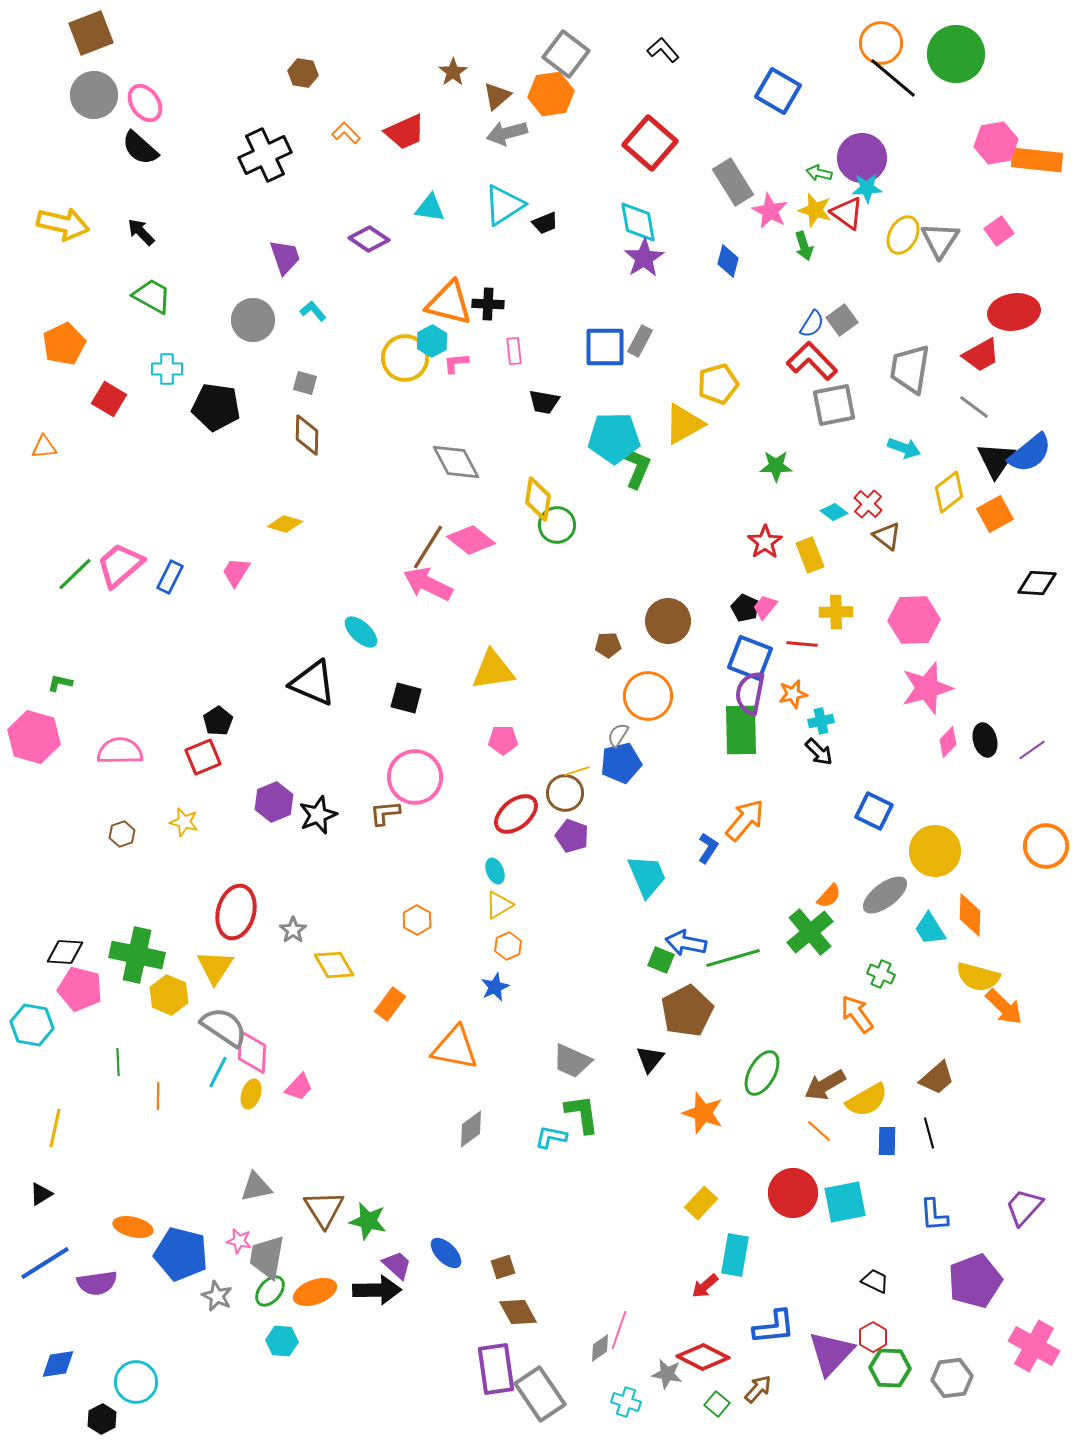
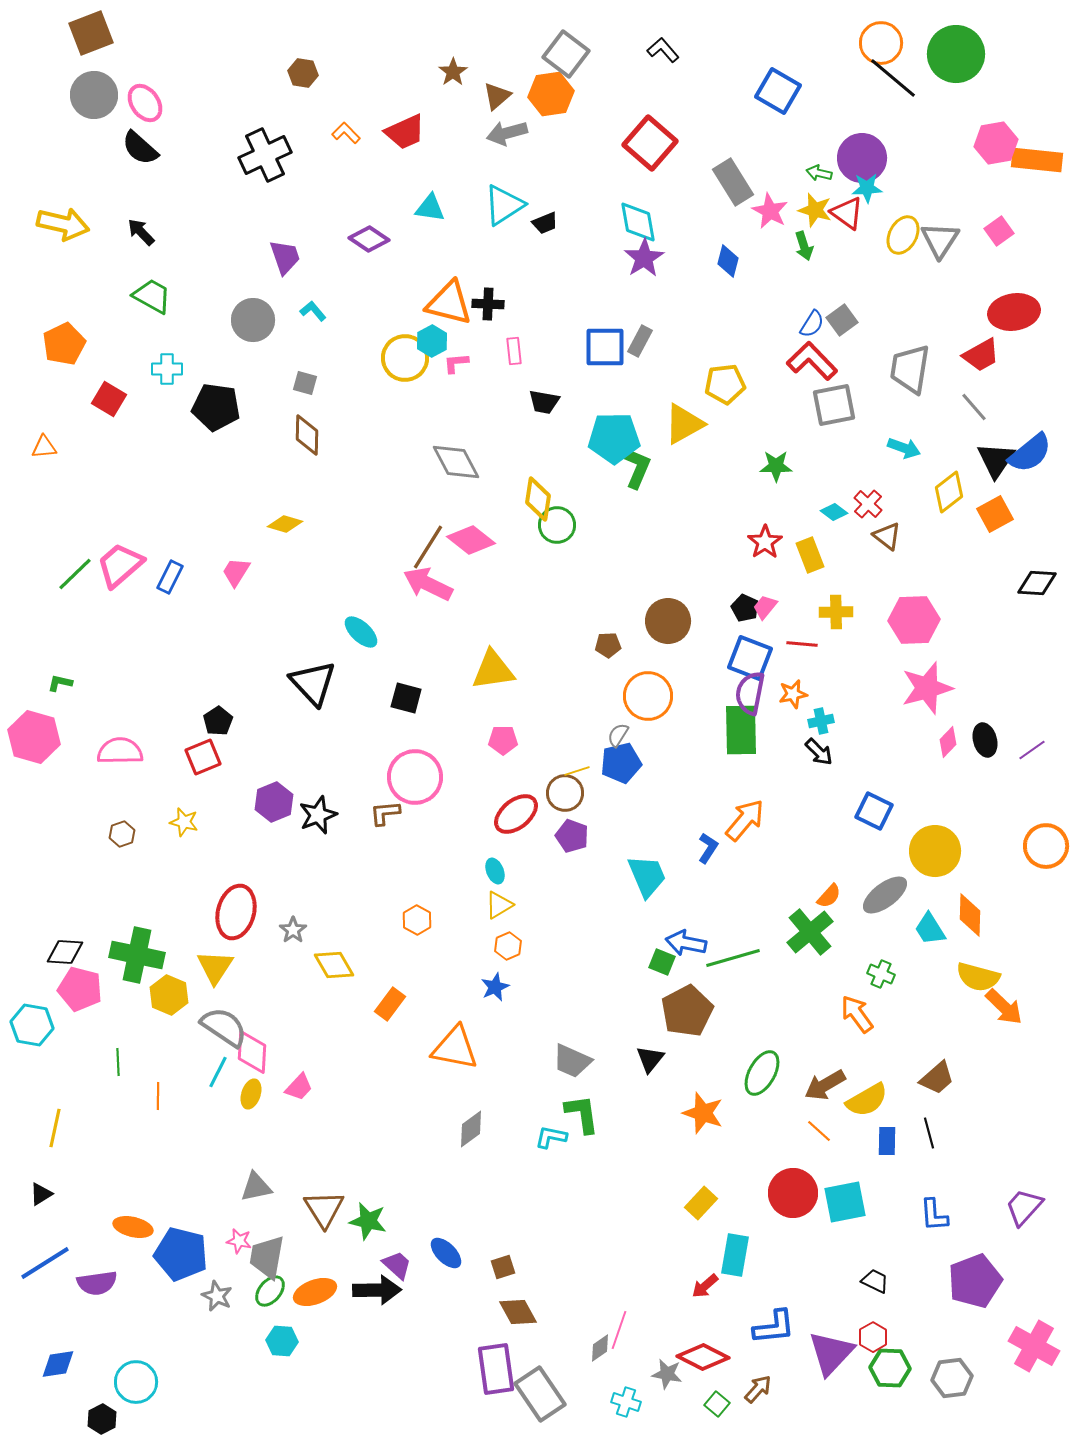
yellow pentagon at (718, 384): moved 7 px right; rotated 9 degrees clockwise
gray line at (974, 407): rotated 12 degrees clockwise
black triangle at (313, 683): rotated 24 degrees clockwise
green square at (661, 960): moved 1 px right, 2 px down
